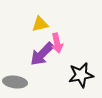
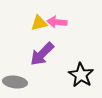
yellow triangle: moved 1 px left, 1 px up
pink arrow: moved 21 px up; rotated 108 degrees clockwise
black star: rotated 30 degrees counterclockwise
